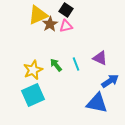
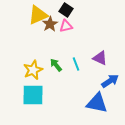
cyan square: rotated 25 degrees clockwise
